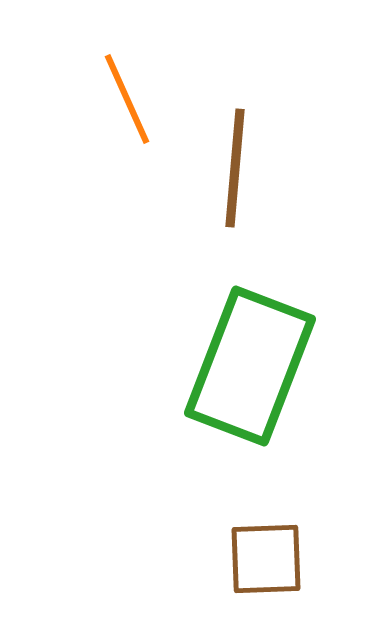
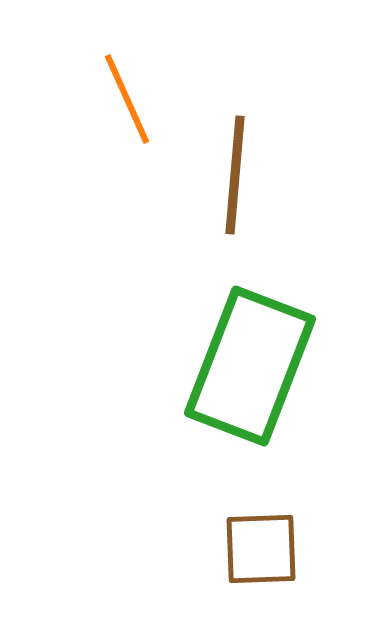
brown line: moved 7 px down
brown square: moved 5 px left, 10 px up
